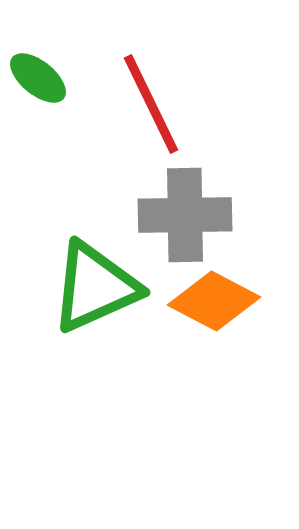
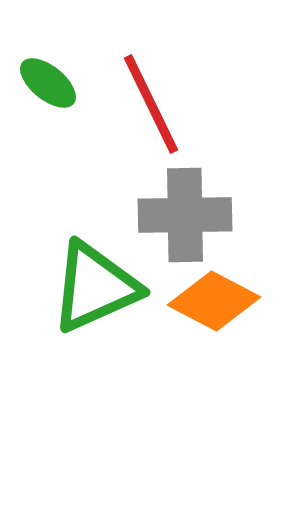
green ellipse: moved 10 px right, 5 px down
